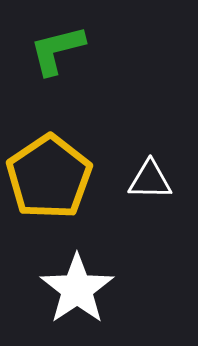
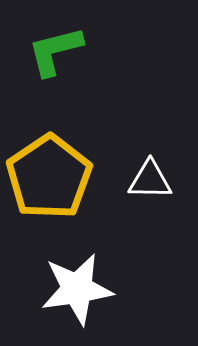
green L-shape: moved 2 px left, 1 px down
white star: rotated 26 degrees clockwise
